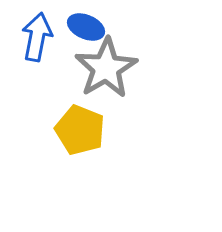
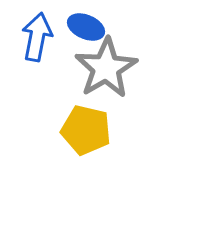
yellow pentagon: moved 6 px right; rotated 9 degrees counterclockwise
